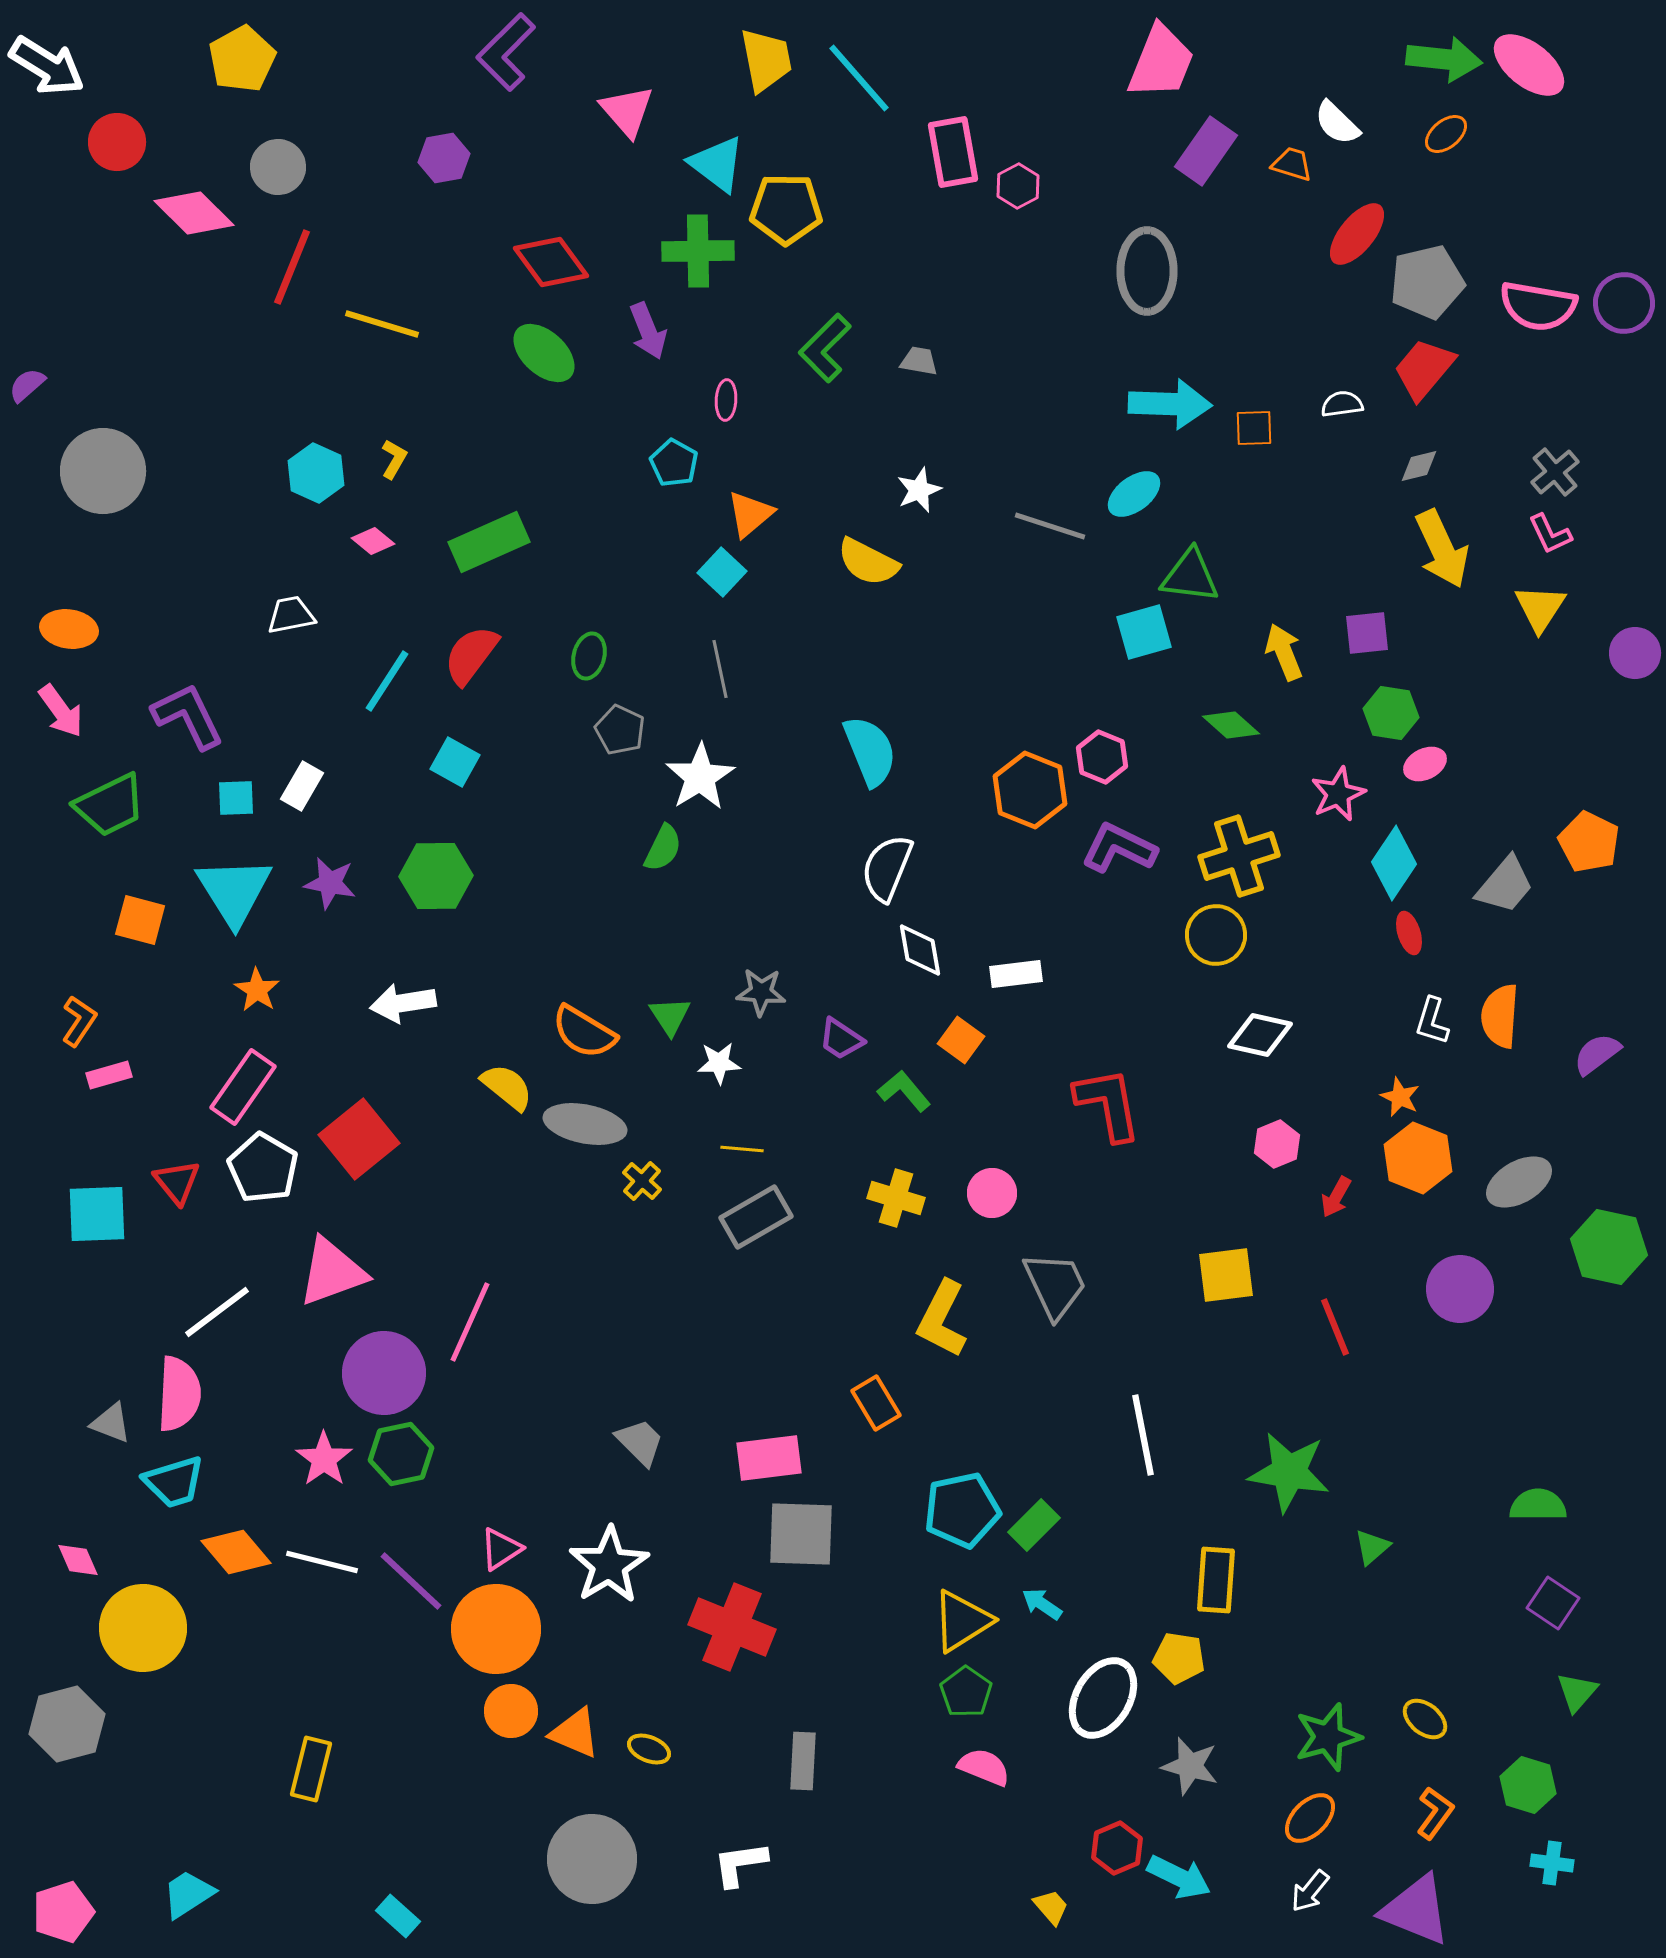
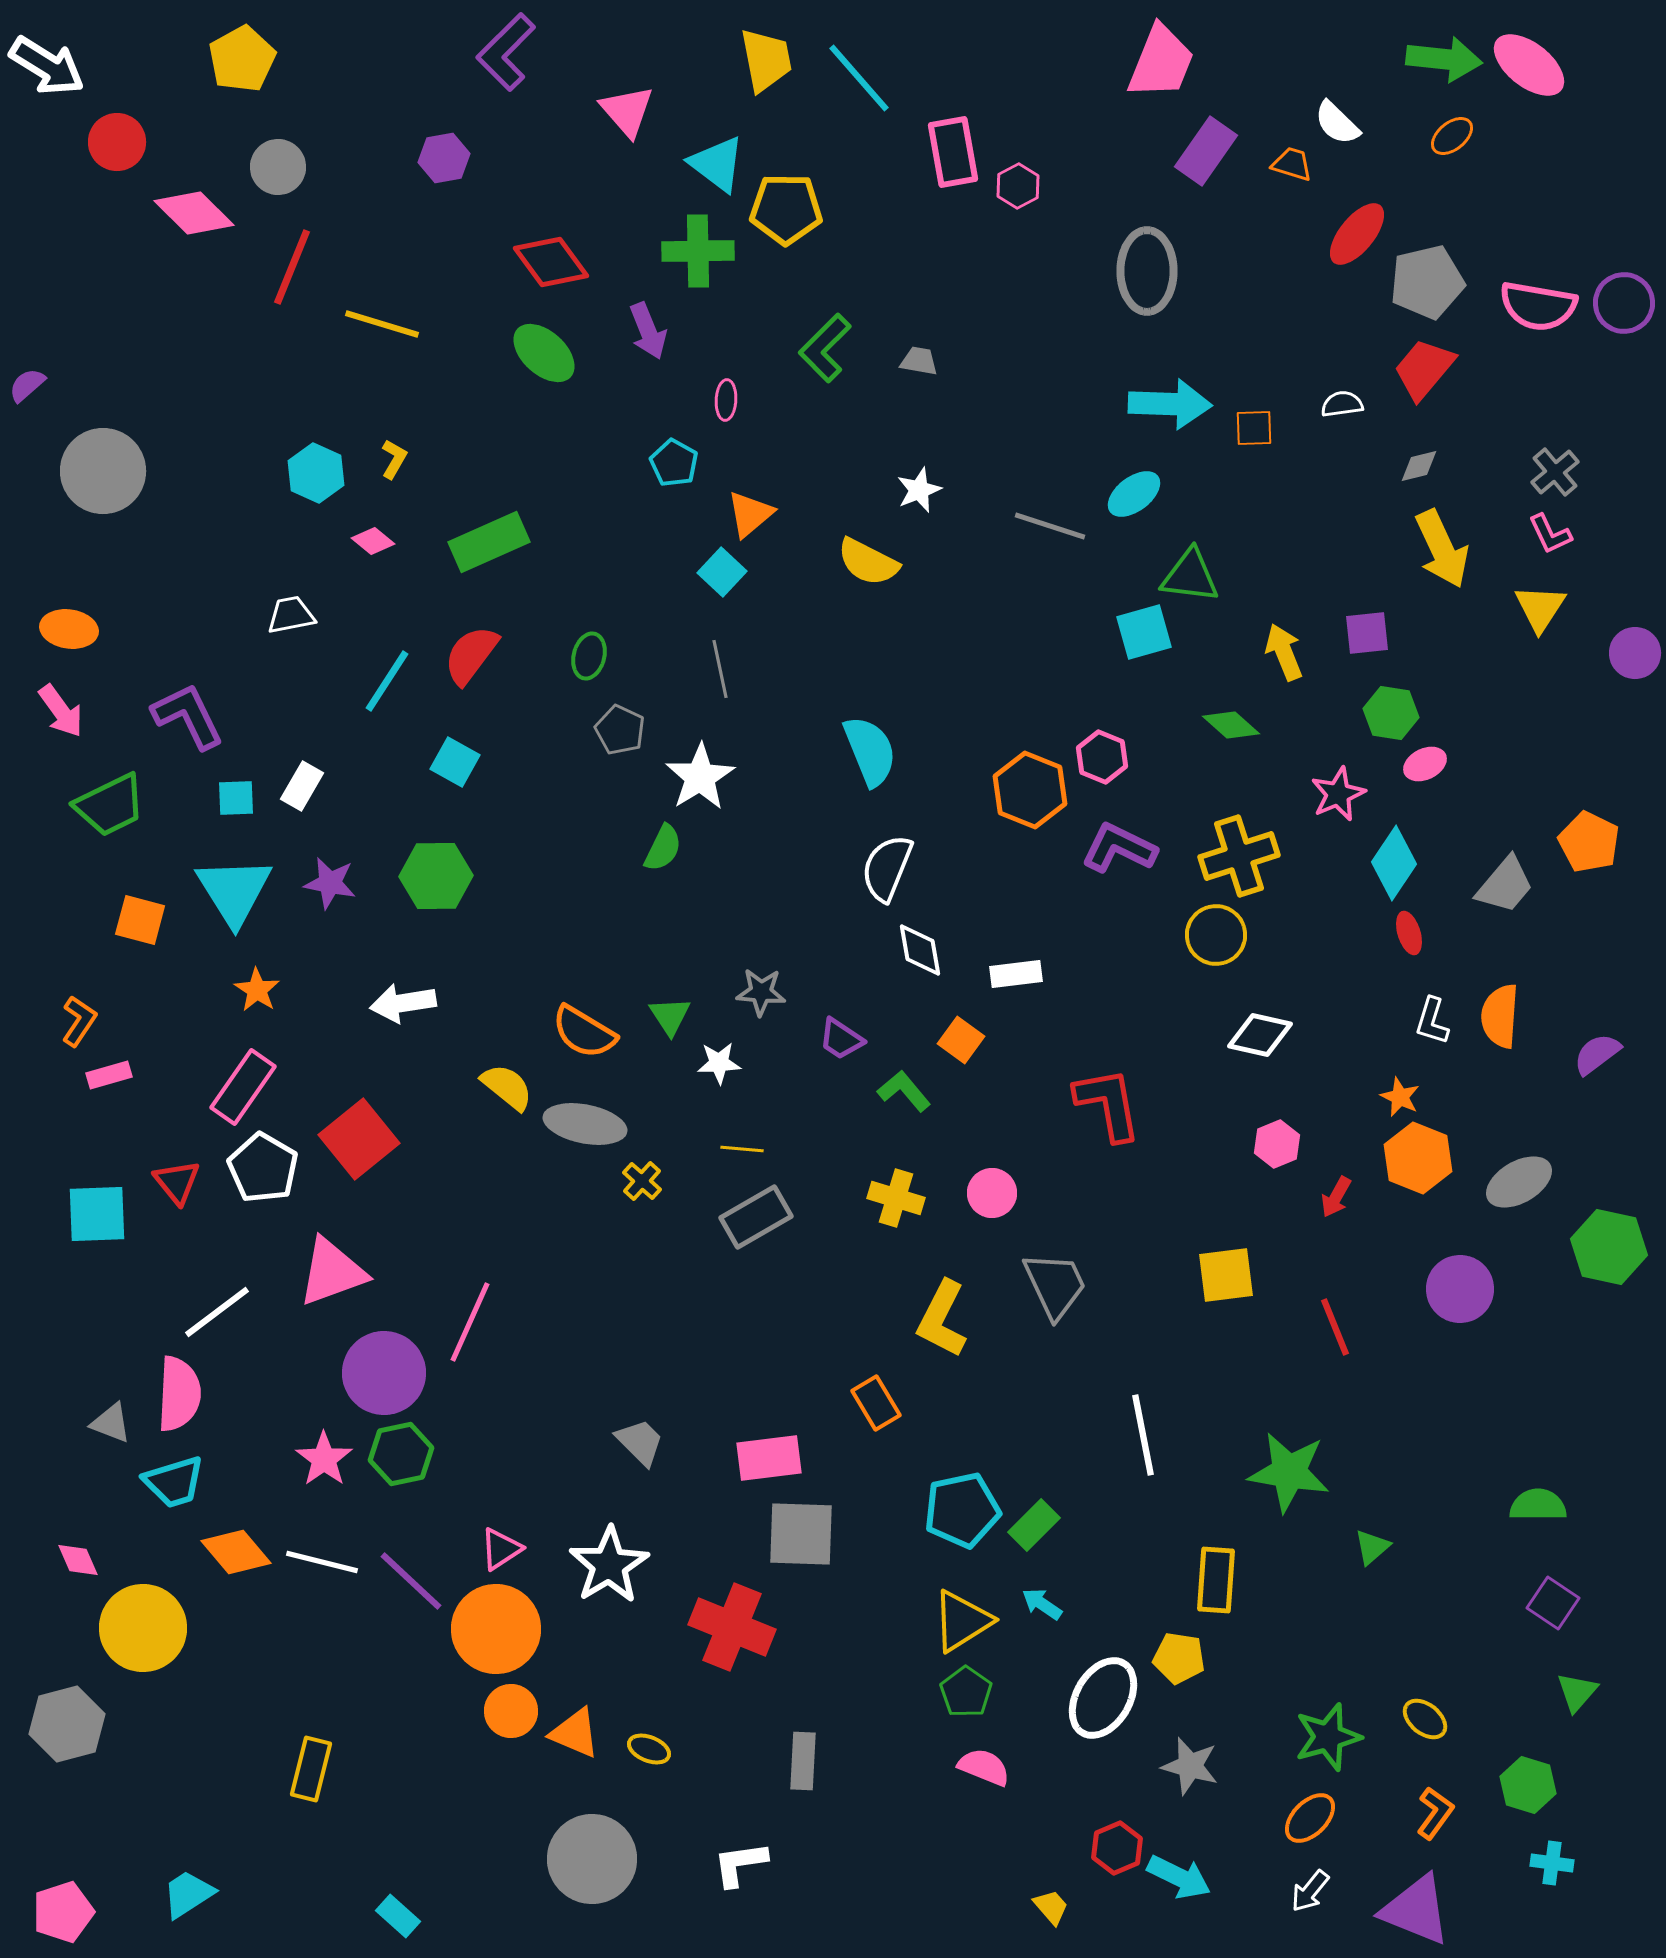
orange ellipse at (1446, 134): moved 6 px right, 2 px down
